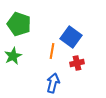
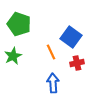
orange line: moved 1 px left, 1 px down; rotated 35 degrees counterclockwise
blue arrow: rotated 18 degrees counterclockwise
